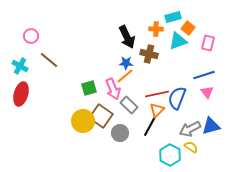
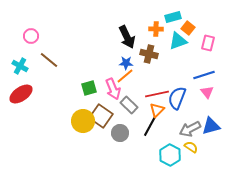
red ellipse: rotated 40 degrees clockwise
